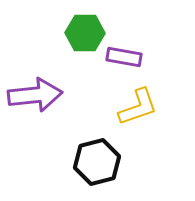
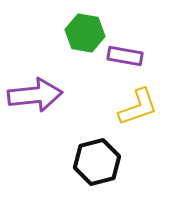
green hexagon: rotated 9 degrees clockwise
purple rectangle: moved 1 px right, 1 px up
